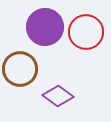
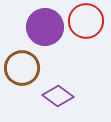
red circle: moved 11 px up
brown circle: moved 2 px right, 1 px up
